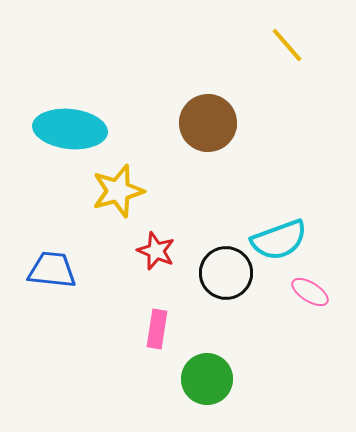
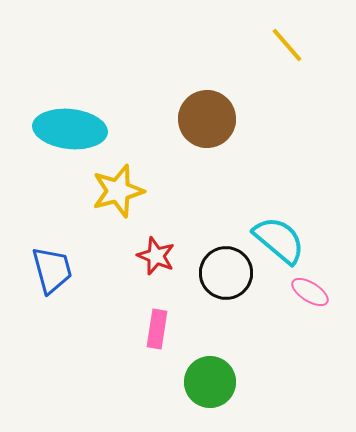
brown circle: moved 1 px left, 4 px up
cyan semicircle: rotated 120 degrees counterclockwise
red star: moved 5 px down
blue trapezoid: rotated 69 degrees clockwise
green circle: moved 3 px right, 3 px down
